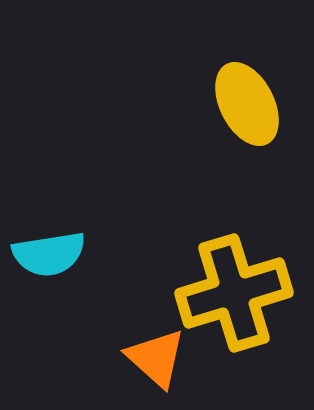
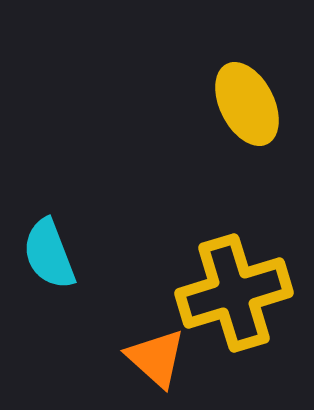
cyan semicircle: rotated 78 degrees clockwise
